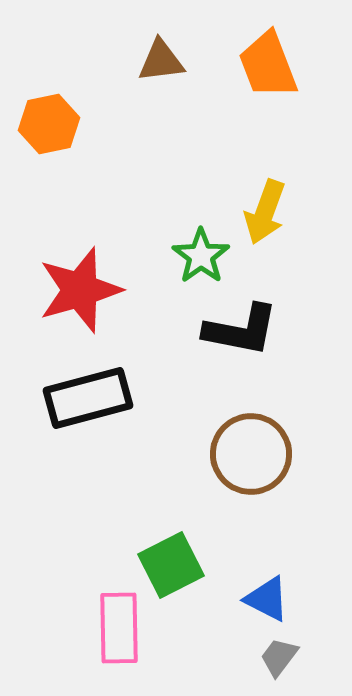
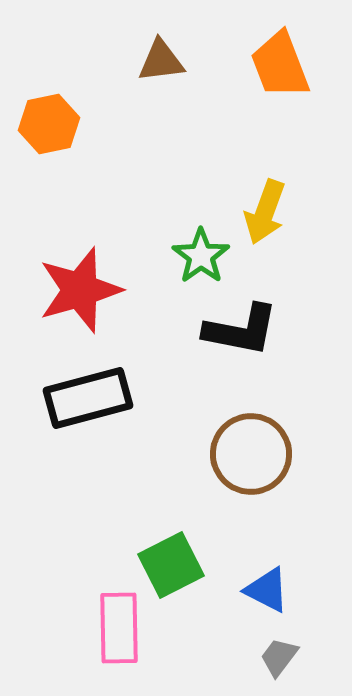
orange trapezoid: moved 12 px right
blue triangle: moved 9 px up
